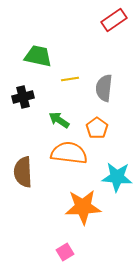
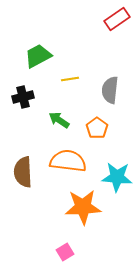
red rectangle: moved 3 px right, 1 px up
green trapezoid: rotated 40 degrees counterclockwise
gray semicircle: moved 6 px right, 2 px down
orange semicircle: moved 1 px left, 8 px down
